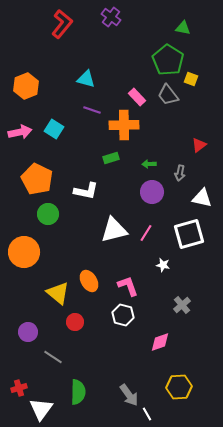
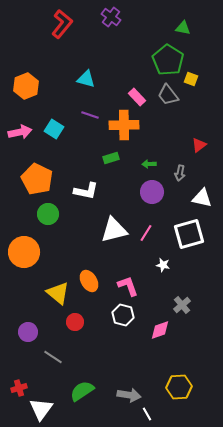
purple line at (92, 110): moved 2 px left, 5 px down
pink diamond at (160, 342): moved 12 px up
green semicircle at (78, 392): moved 4 px right, 1 px up; rotated 125 degrees counterclockwise
gray arrow at (129, 395): rotated 45 degrees counterclockwise
